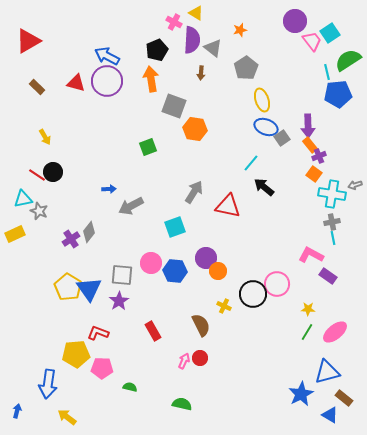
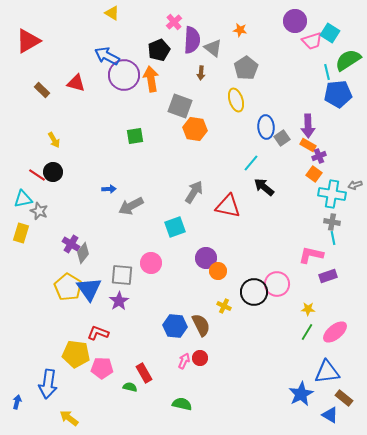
yellow triangle at (196, 13): moved 84 px left
pink cross at (174, 22): rotated 21 degrees clockwise
orange star at (240, 30): rotated 24 degrees clockwise
cyan square at (330, 33): rotated 24 degrees counterclockwise
pink trapezoid at (312, 41): rotated 110 degrees clockwise
black pentagon at (157, 50): moved 2 px right
purple circle at (107, 81): moved 17 px right, 6 px up
brown rectangle at (37, 87): moved 5 px right, 3 px down
yellow ellipse at (262, 100): moved 26 px left
gray square at (174, 106): moved 6 px right
blue ellipse at (266, 127): rotated 65 degrees clockwise
yellow arrow at (45, 137): moved 9 px right, 3 px down
orange rectangle at (310, 145): moved 2 px left; rotated 21 degrees counterclockwise
green square at (148, 147): moved 13 px left, 11 px up; rotated 12 degrees clockwise
gray cross at (332, 222): rotated 21 degrees clockwise
gray diamond at (89, 232): moved 6 px left, 21 px down
yellow rectangle at (15, 234): moved 6 px right, 1 px up; rotated 48 degrees counterclockwise
purple cross at (71, 239): moved 5 px down; rotated 24 degrees counterclockwise
pink L-shape at (311, 255): rotated 15 degrees counterclockwise
blue hexagon at (175, 271): moved 55 px down
purple rectangle at (328, 276): rotated 54 degrees counterclockwise
black circle at (253, 294): moved 1 px right, 2 px up
red rectangle at (153, 331): moved 9 px left, 42 px down
yellow pentagon at (76, 354): rotated 12 degrees clockwise
blue triangle at (327, 372): rotated 8 degrees clockwise
blue arrow at (17, 411): moved 9 px up
yellow arrow at (67, 417): moved 2 px right, 1 px down
